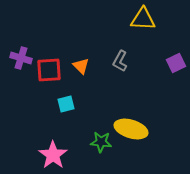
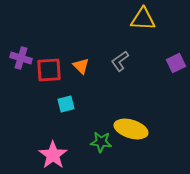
gray L-shape: rotated 25 degrees clockwise
